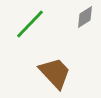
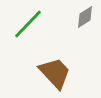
green line: moved 2 px left
